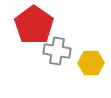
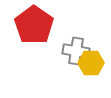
gray cross: moved 19 px right
